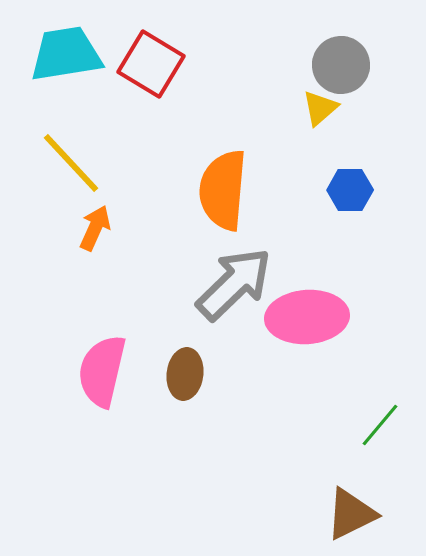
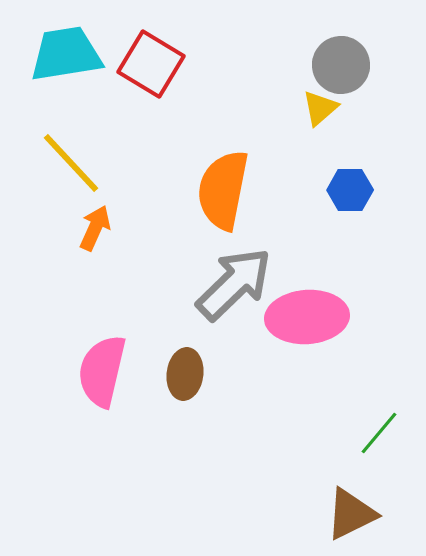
orange semicircle: rotated 6 degrees clockwise
green line: moved 1 px left, 8 px down
